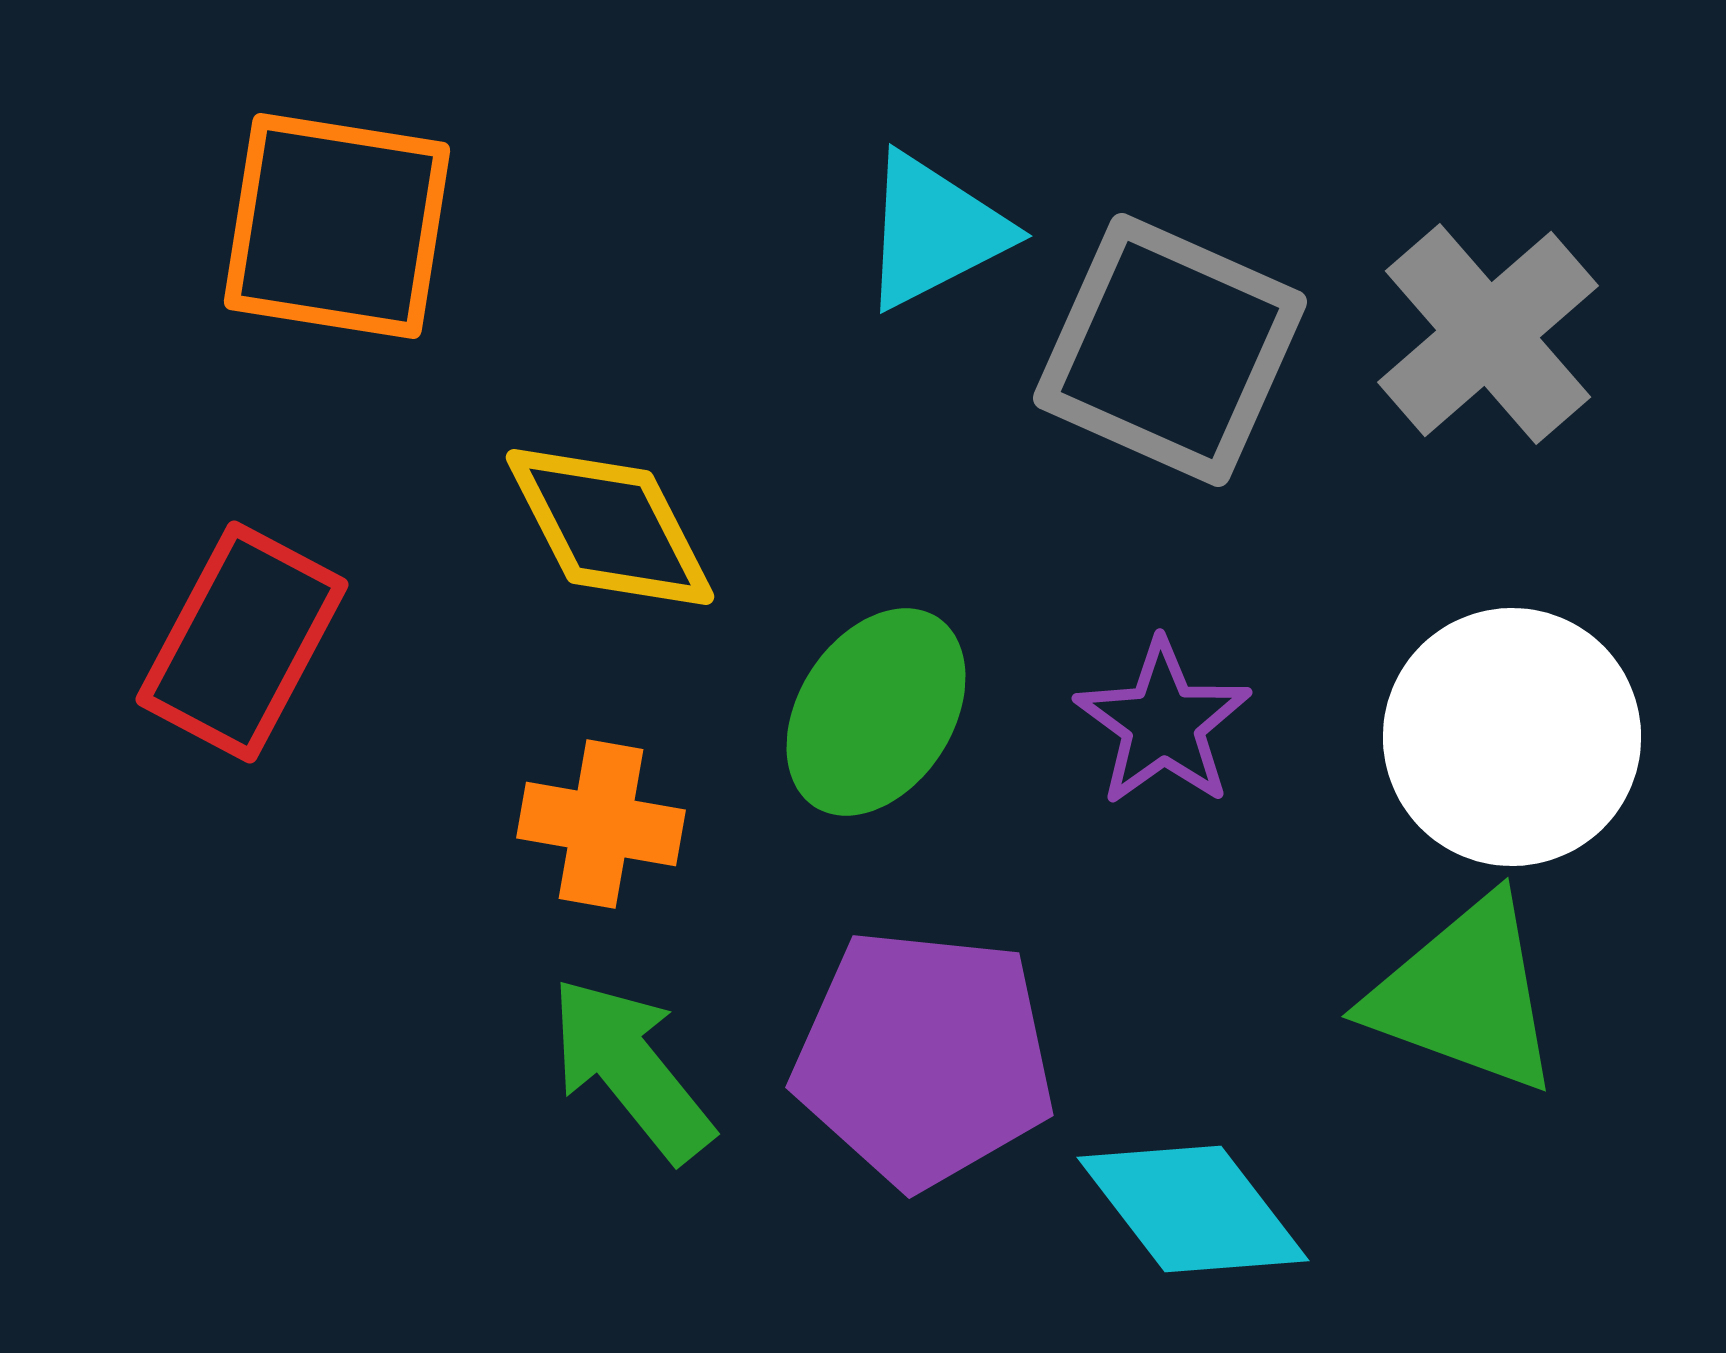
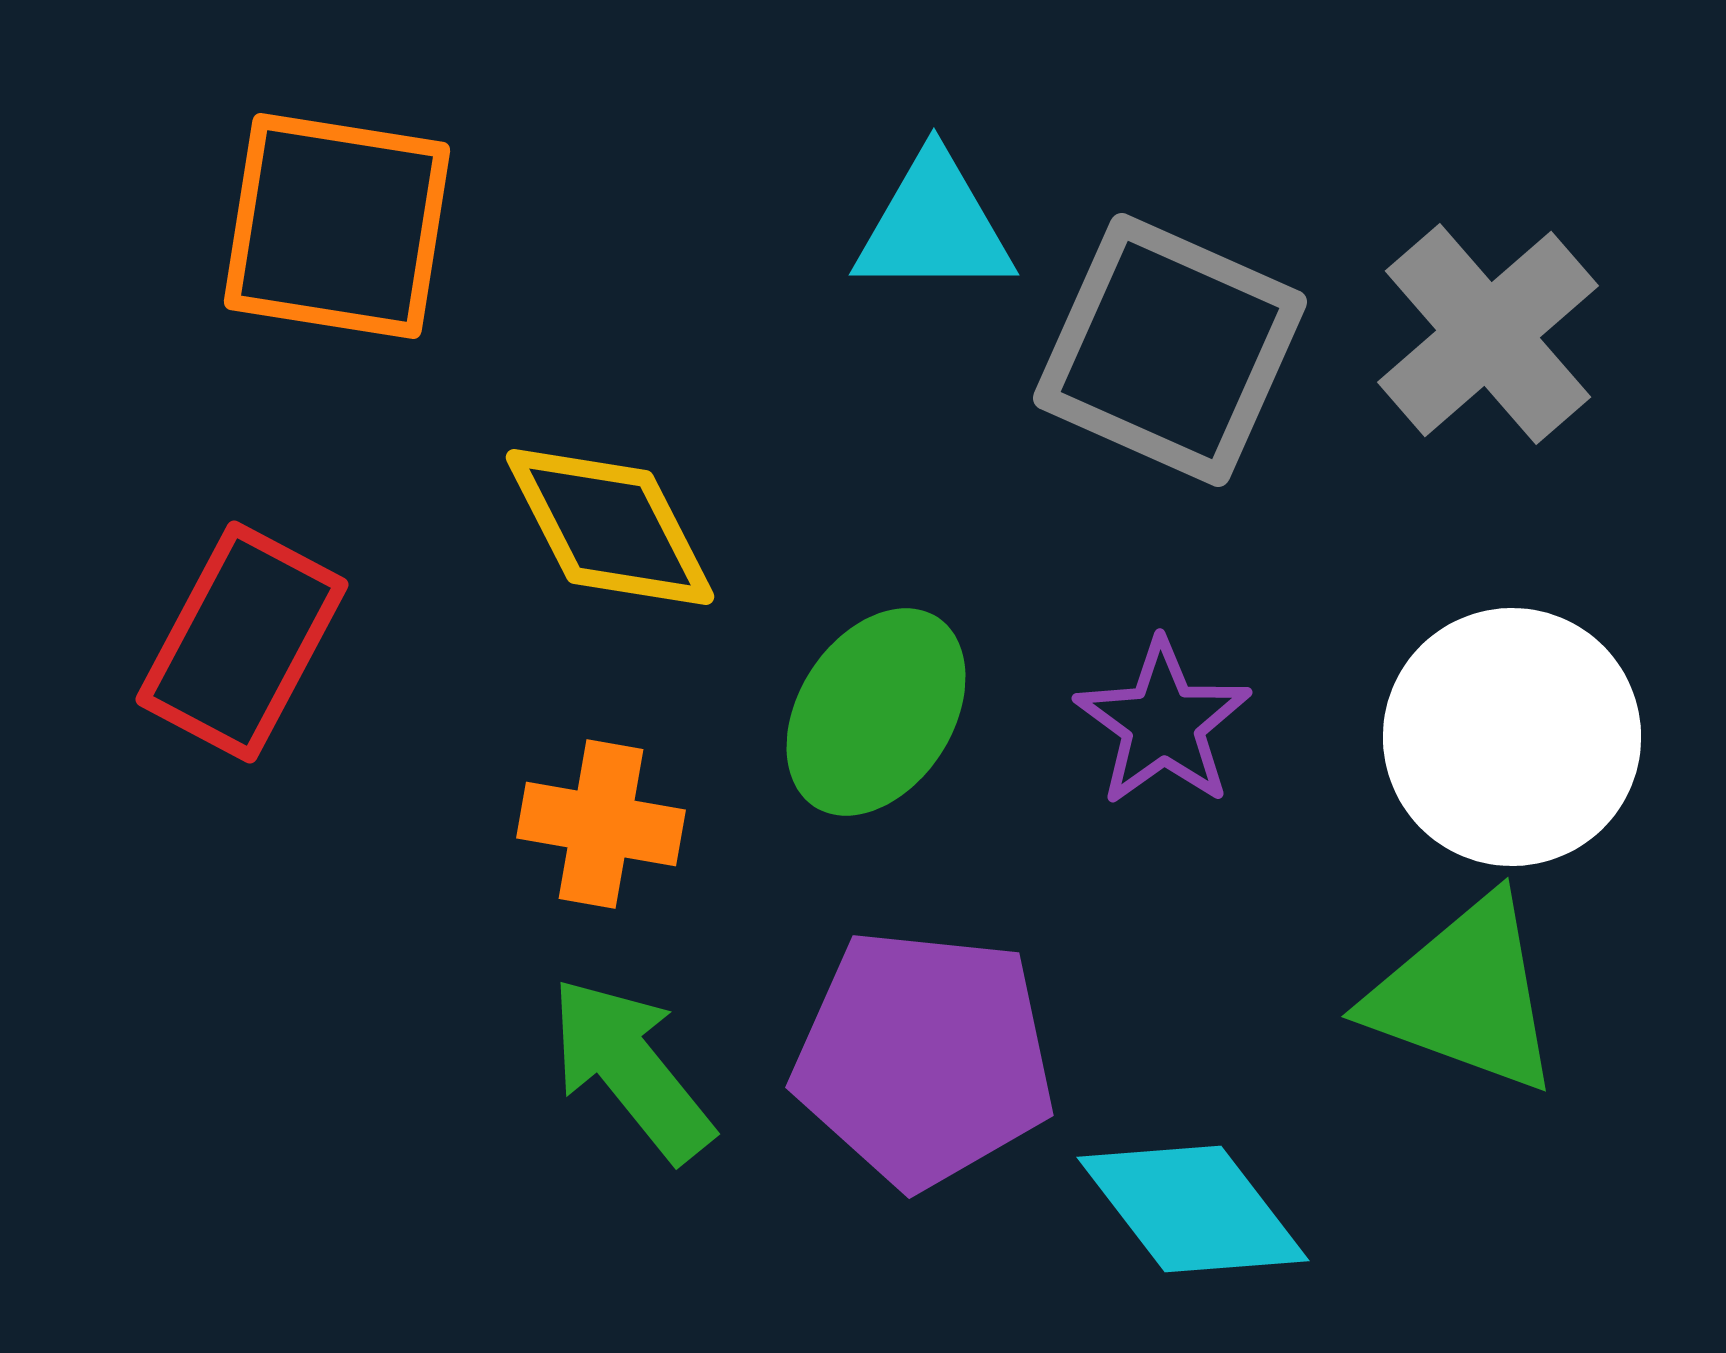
cyan triangle: moved 5 px up; rotated 27 degrees clockwise
